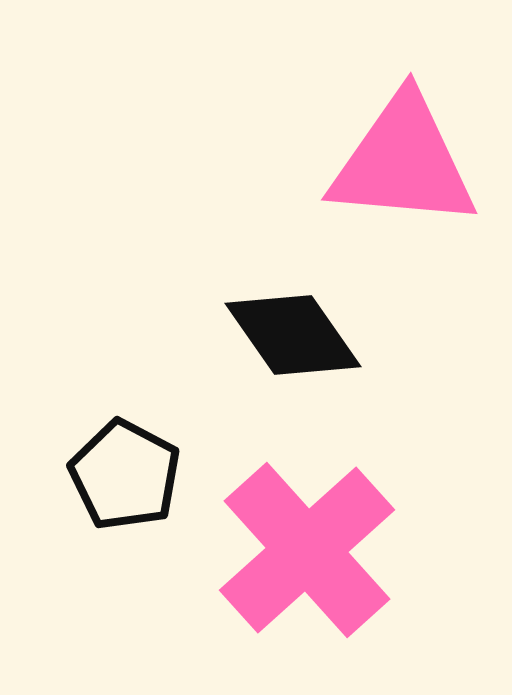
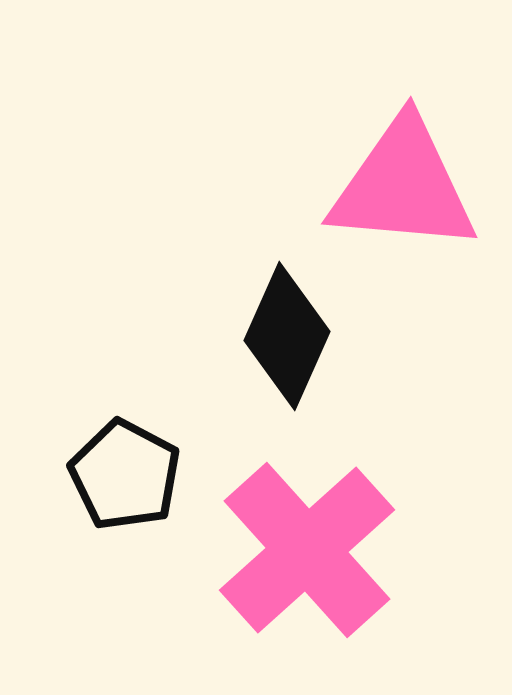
pink triangle: moved 24 px down
black diamond: moved 6 px left, 1 px down; rotated 59 degrees clockwise
